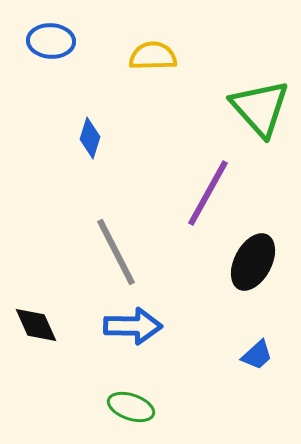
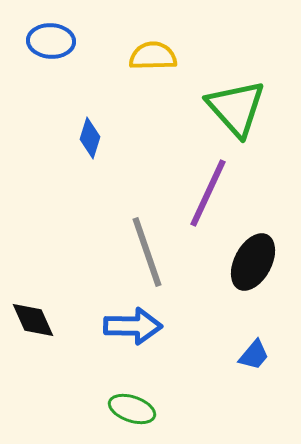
green triangle: moved 24 px left
purple line: rotated 4 degrees counterclockwise
gray line: moved 31 px right; rotated 8 degrees clockwise
black diamond: moved 3 px left, 5 px up
blue trapezoid: moved 3 px left; rotated 8 degrees counterclockwise
green ellipse: moved 1 px right, 2 px down
